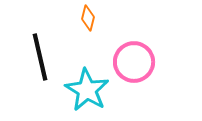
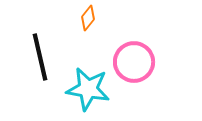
orange diamond: rotated 25 degrees clockwise
cyan star: moved 1 px right, 1 px up; rotated 21 degrees counterclockwise
